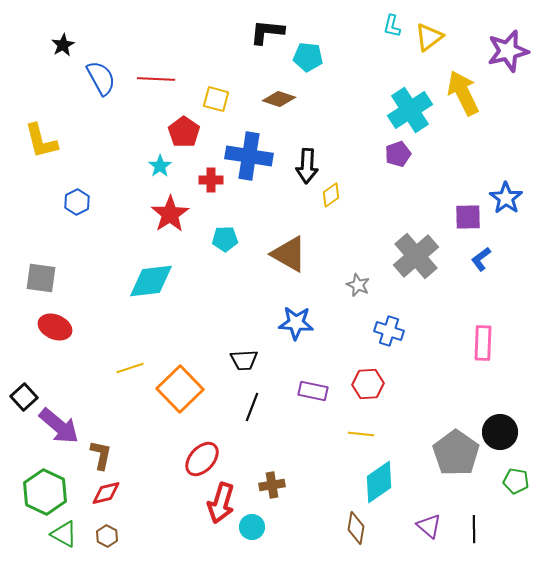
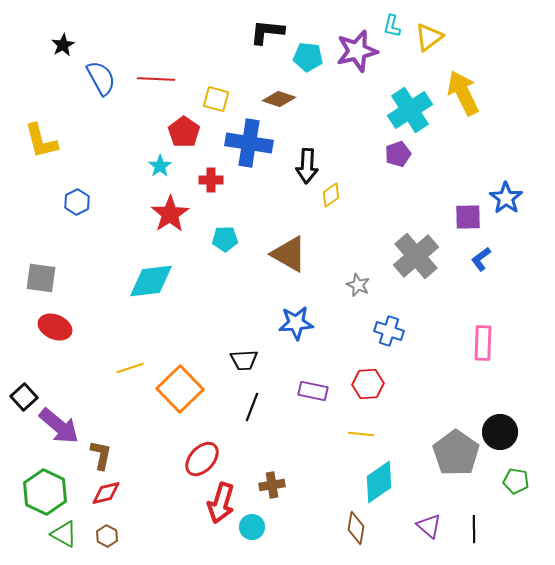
purple star at (508, 51): moved 151 px left
blue cross at (249, 156): moved 13 px up
blue star at (296, 323): rotated 8 degrees counterclockwise
